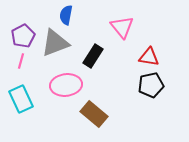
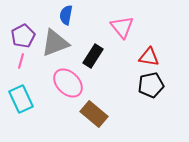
pink ellipse: moved 2 px right, 2 px up; rotated 52 degrees clockwise
